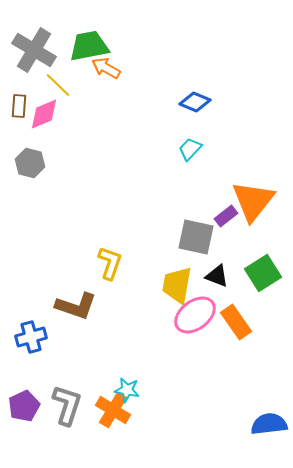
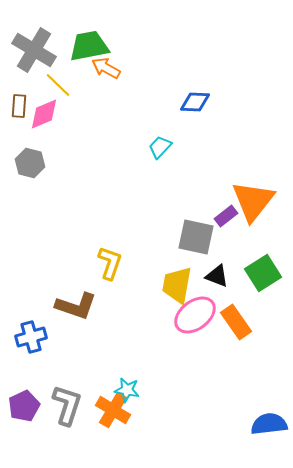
blue diamond: rotated 20 degrees counterclockwise
cyan trapezoid: moved 30 px left, 2 px up
